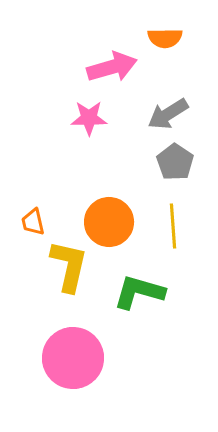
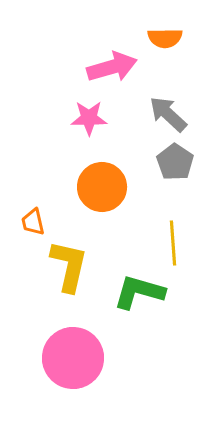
gray arrow: rotated 75 degrees clockwise
orange circle: moved 7 px left, 35 px up
yellow line: moved 17 px down
